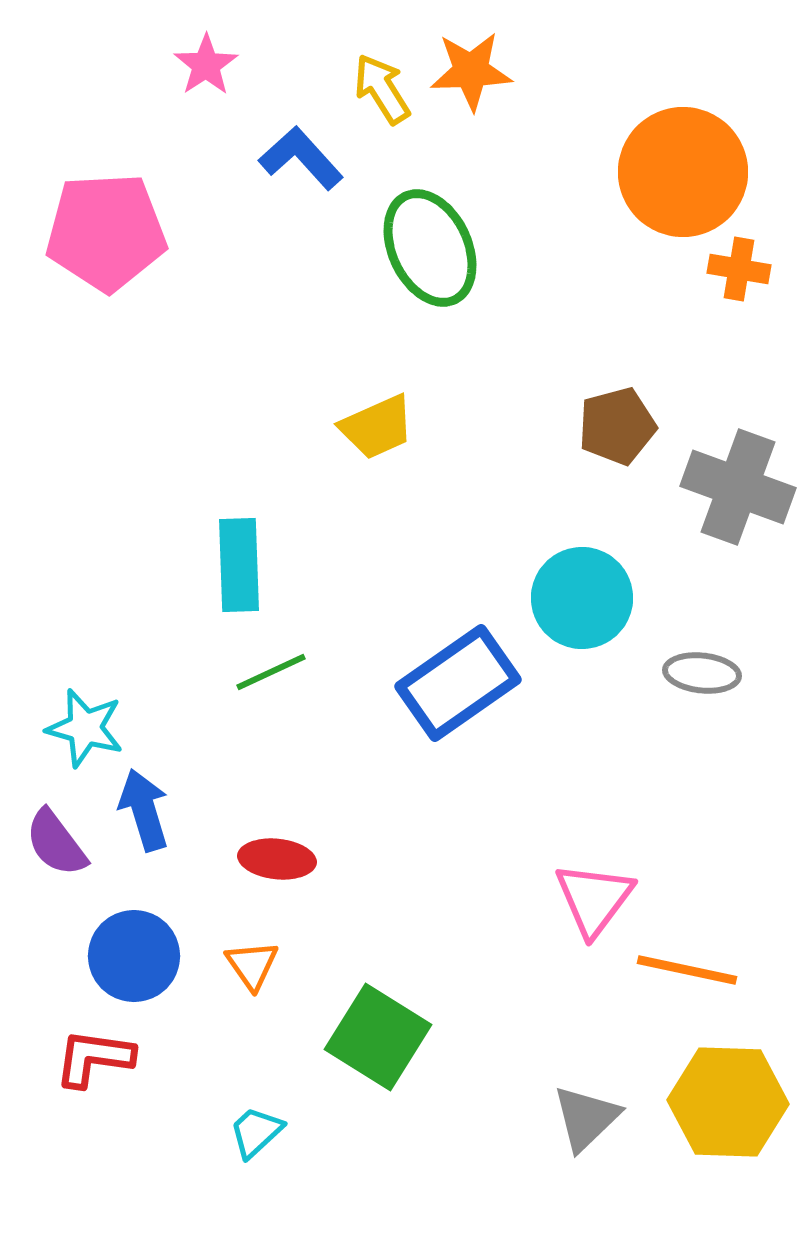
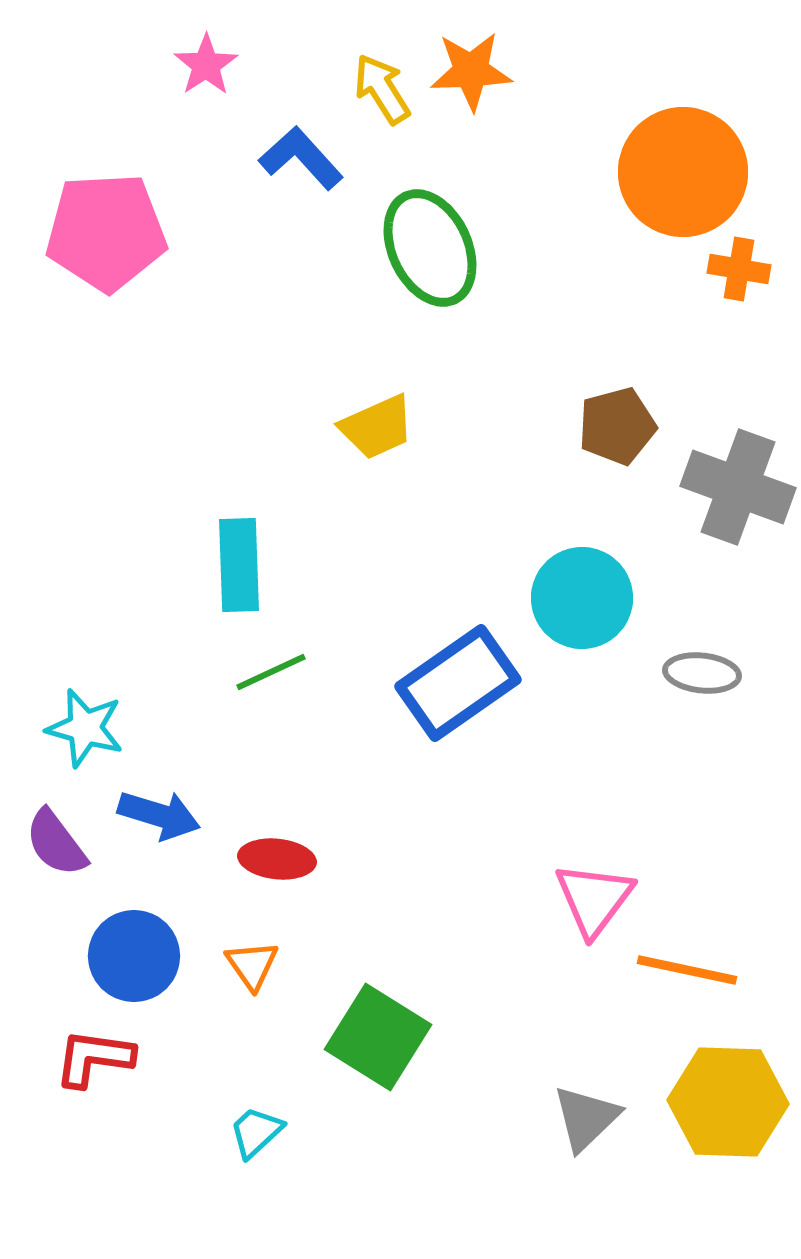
blue arrow: moved 15 px right, 5 px down; rotated 124 degrees clockwise
